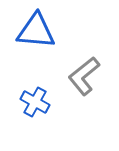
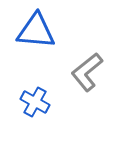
gray L-shape: moved 3 px right, 4 px up
